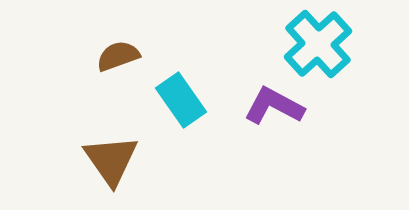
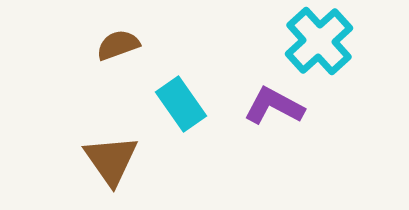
cyan cross: moved 1 px right, 3 px up
brown semicircle: moved 11 px up
cyan rectangle: moved 4 px down
